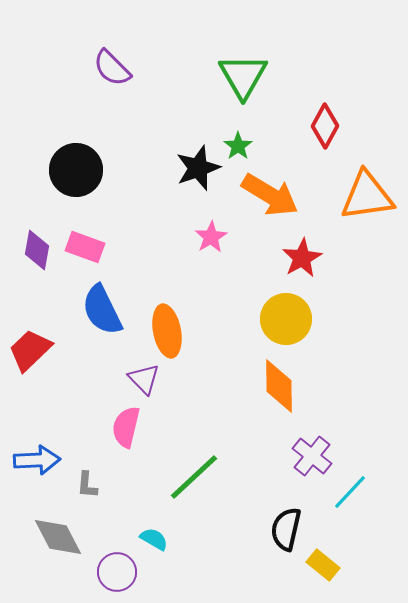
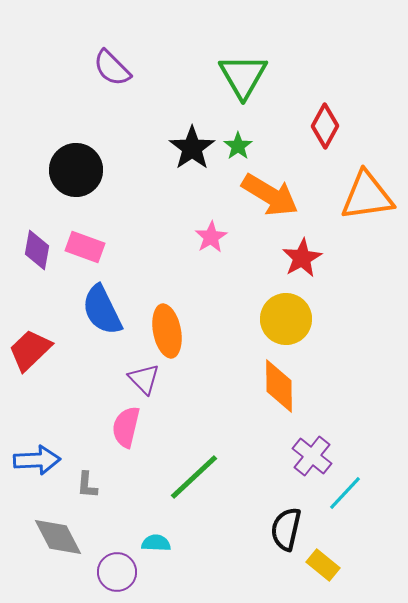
black star: moved 6 px left, 20 px up; rotated 15 degrees counterclockwise
cyan line: moved 5 px left, 1 px down
cyan semicircle: moved 2 px right, 4 px down; rotated 28 degrees counterclockwise
